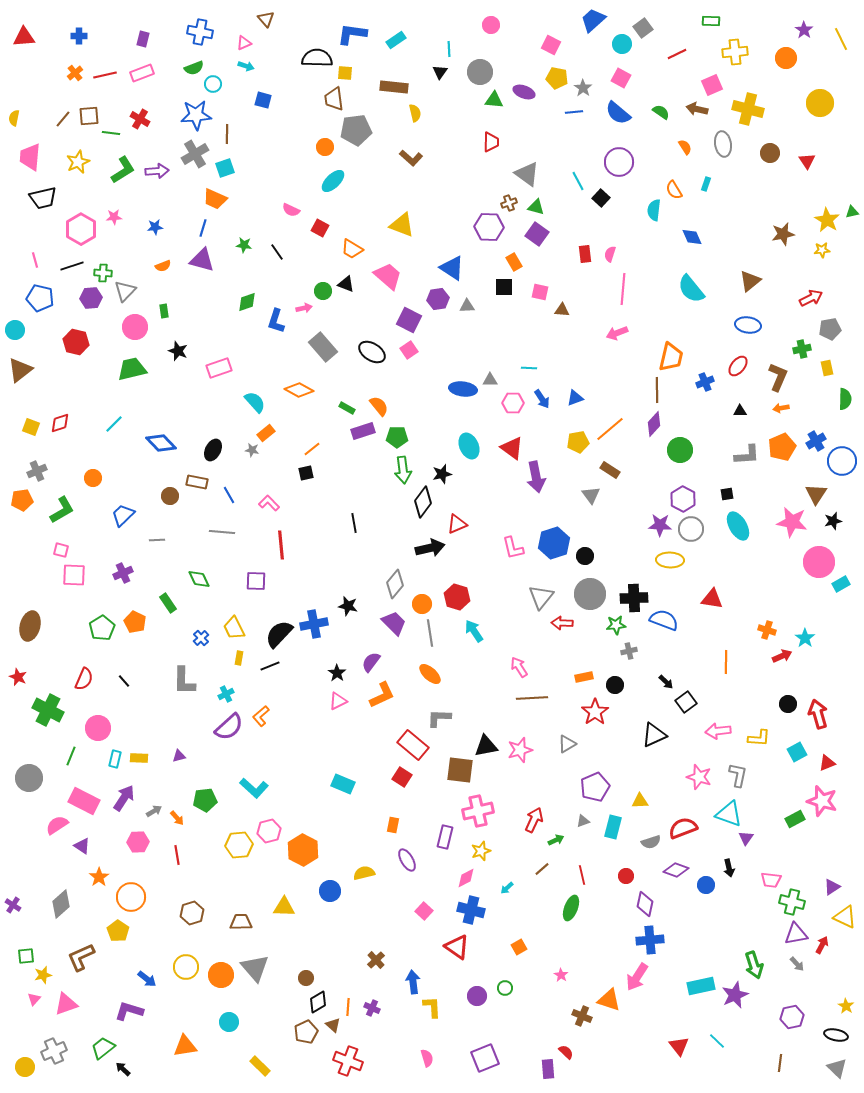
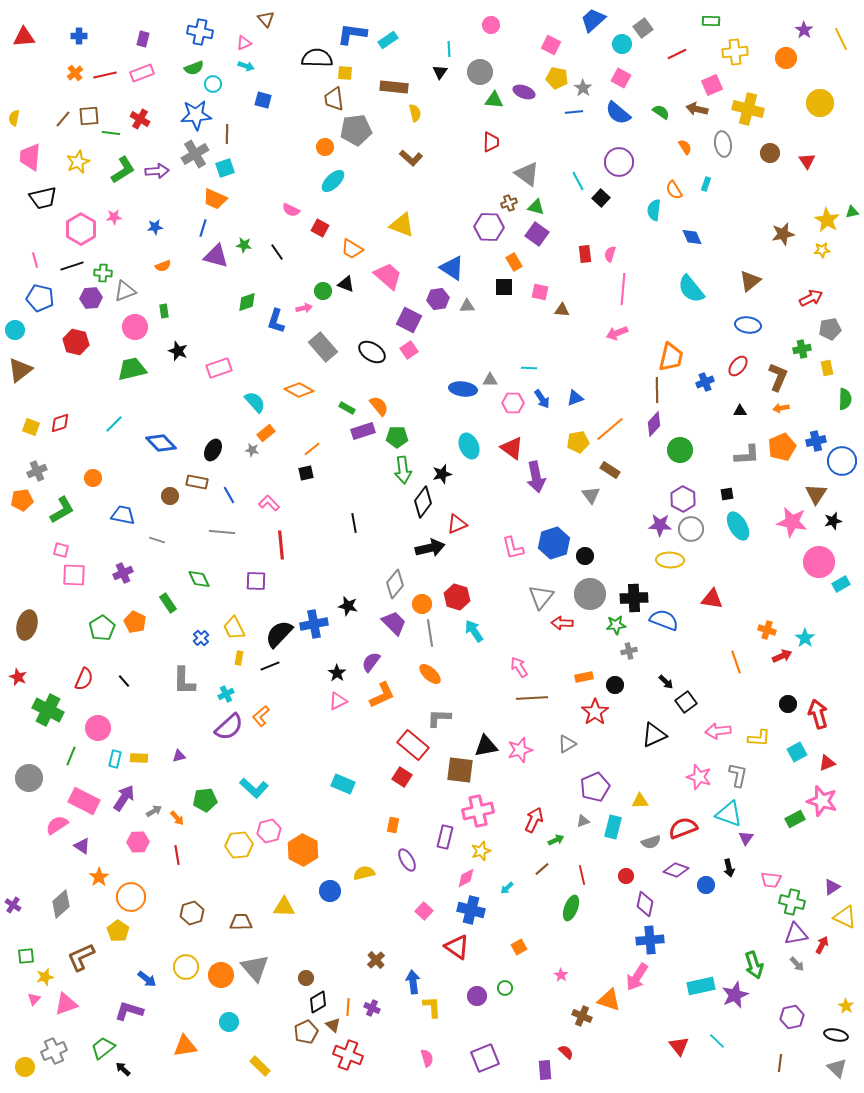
cyan rectangle at (396, 40): moved 8 px left
purple triangle at (202, 260): moved 14 px right, 4 px up
gray triangle at (125, 291): rotated 25 degrees clockwise
blue cross at (816, 441): rotated 18 degrees clockwise
blue trapezoid at (123, 515): rotated 55 degrees clockwise
gray line at (157, 540): rotated 21 degrees clockwise
brown ellipse at (30, 626): moved 3 px left, 1 px up
orange line at (726, 662): moved 10 px right; rotated 20 degrees counterclockwise
yellow star at (43, 975): moved 2 px right, 2 px down
red cross at (348, 1061): moved 6 px up
purple rectangle at (548, 1069): moved 3 px left, 1 px down
